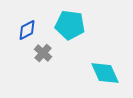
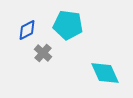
cyan pentagon: moved 2 px left
